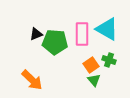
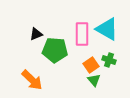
green pentagon: moved 8 px down
